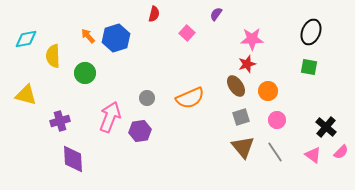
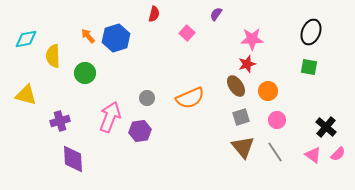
pink semicircle: moved 3 px left, 2 px down
